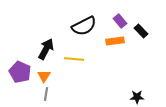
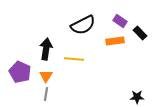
purple rectangle: rotated 16 degrees counterclockwise
black semicircle: moved 1 px left, 1 px up
black rectangle: moved 1 px left, 2 px down
black arrow: rotated 20 degrees counterclockwise
orange triangle: moved 2 px right
